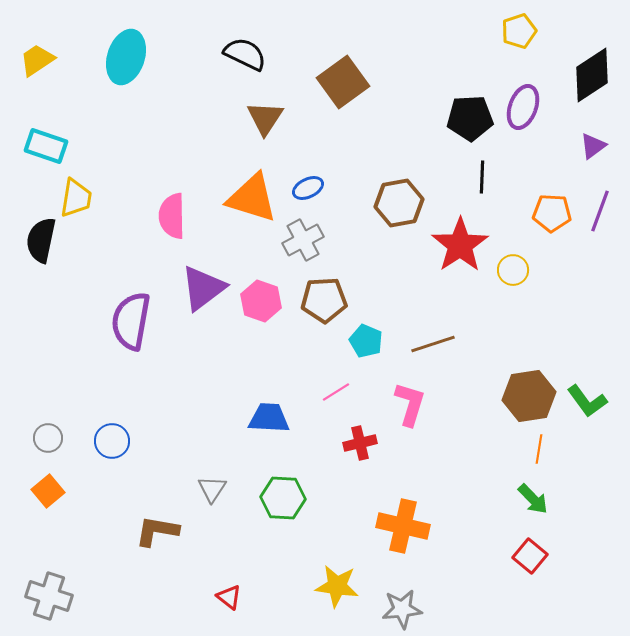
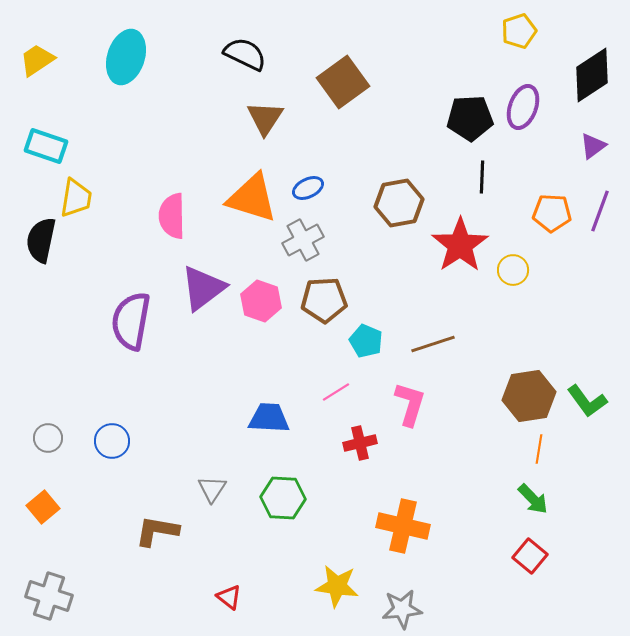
orange square at (48, 491): moved 5 px left, 16 px down
